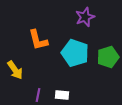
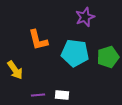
cyan pentagon: rotated 12 degrees counterclockwise
purple line: rotated 72 degrees clockwise
